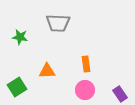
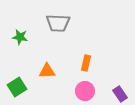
orange rectangle: moved 1 px up; rotated 21 degrees clockwise
pink circle: moved 1 px down
